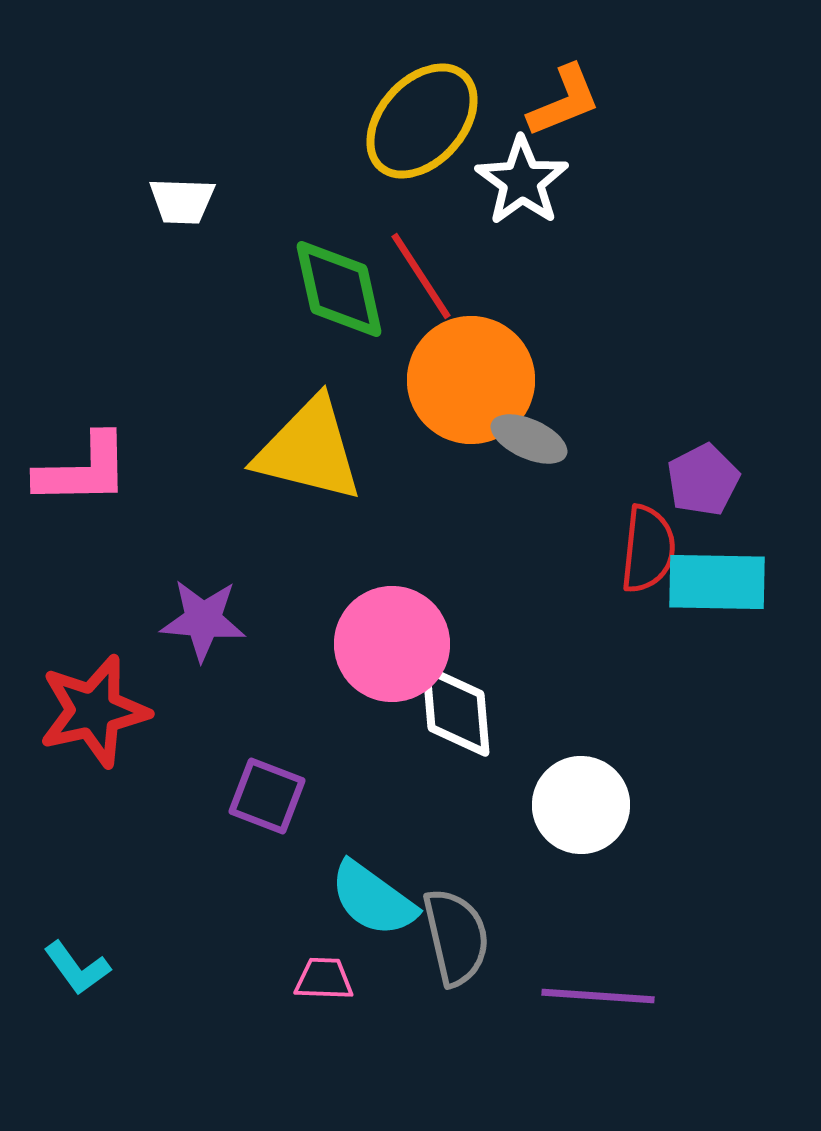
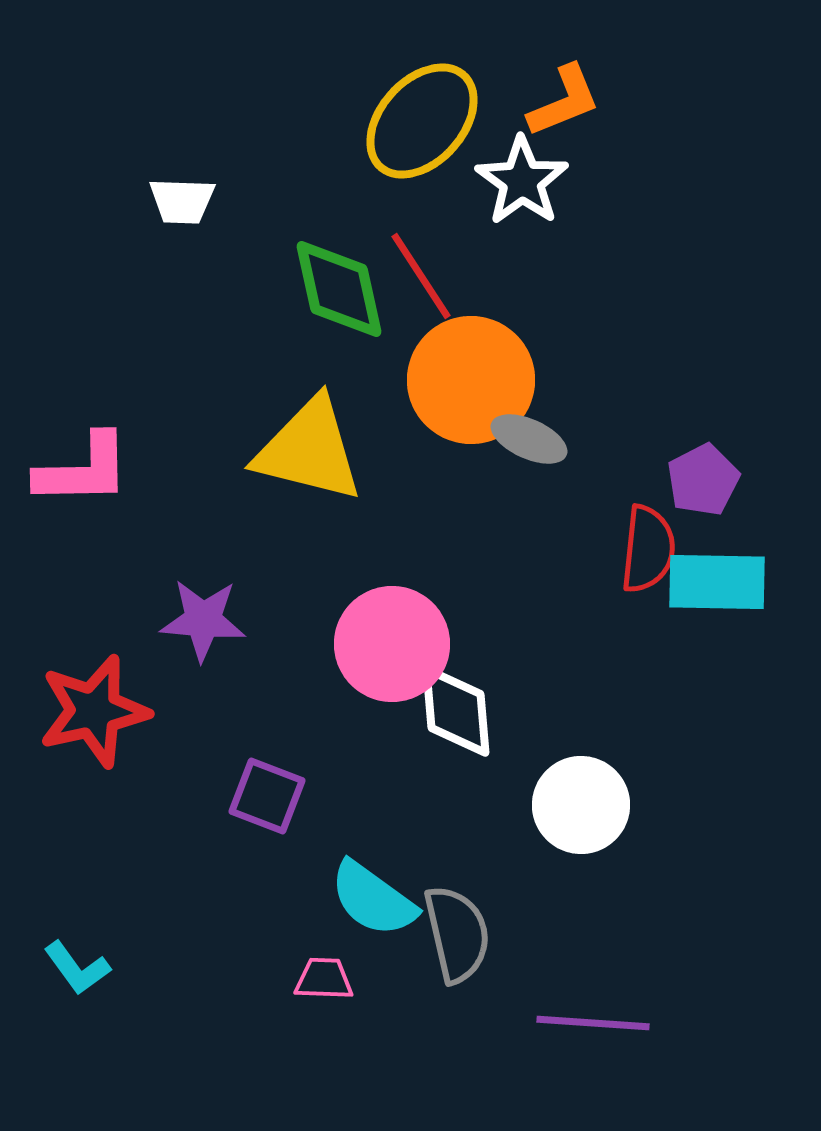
gray semicircle: moved 1 px right, 3 px up
purple line: moved 5 px left, 27 px down
